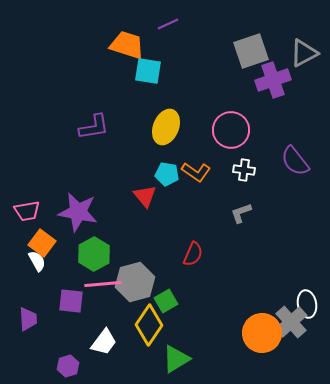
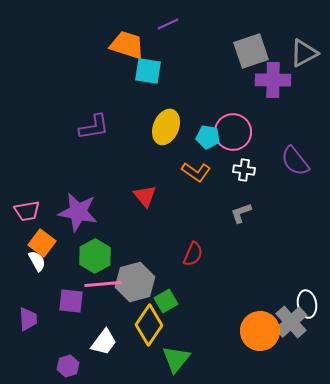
purple cross: rotated 20 degrees clockwise
pink circle: moved 2 px right, 2 px down
cyan pentagon: moved 41 px right, 37 px up
green hexagon: moved 1 px right, 2 px down
orange circle: moved 2 px left, 2 px up
green triangle: rotated 20 degrees counterclockwise
